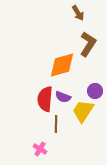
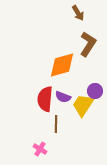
yellow trapezoid: moved 6 px up
